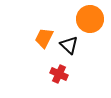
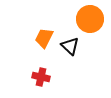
black triangle: moved 1 px right, 1 px down
red cross: moved 18 px left, 3 px down; rotated 12 degrees counterclockwise
